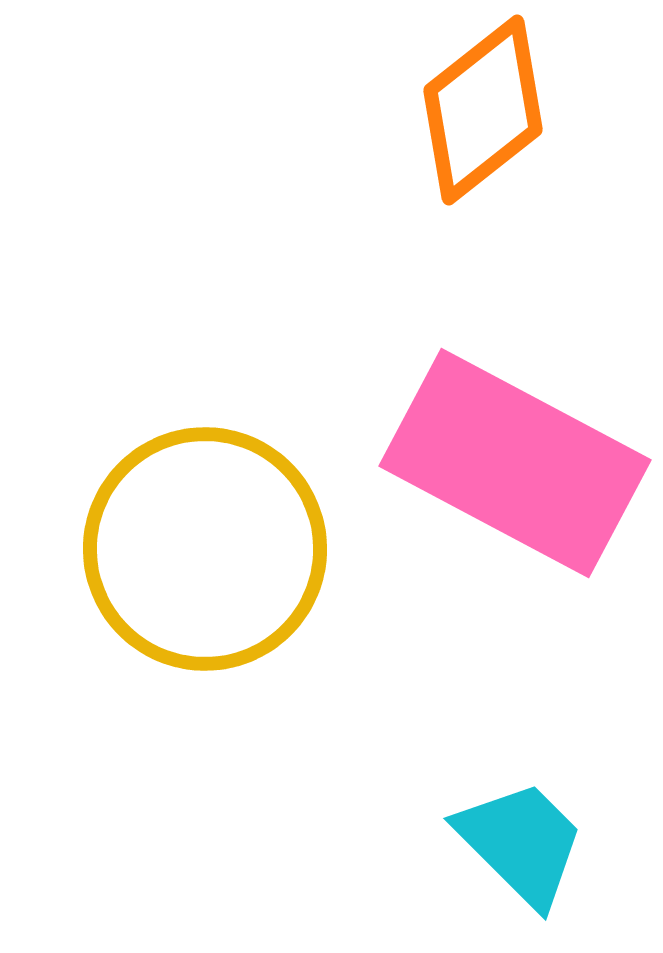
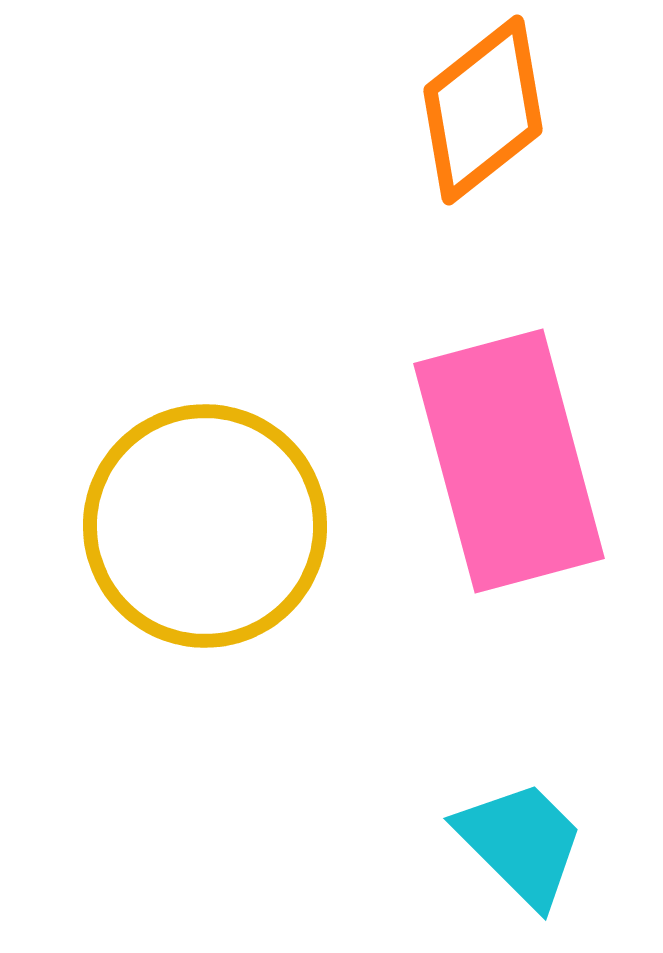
pink rectangle: moved 6 px left, 2 px up; rotated 47 degrees clockwise
yellow circle: moved 23 px up
